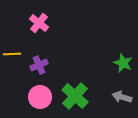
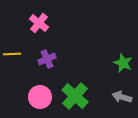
purple cross: moved 8 px right, 6 px up
